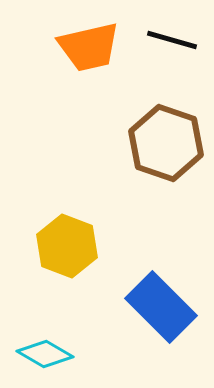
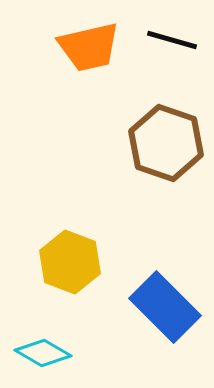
yellow hexagon: moved 3 px right, 16 px down
blue rectangle: moved 4 px right
cyan diamond: moved 2 px left, 1 px up
